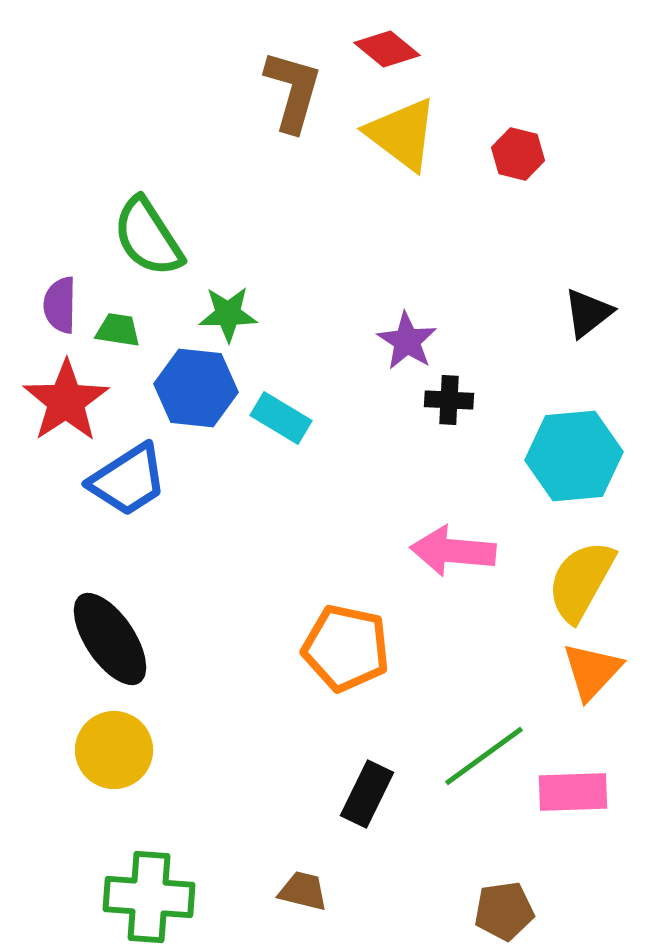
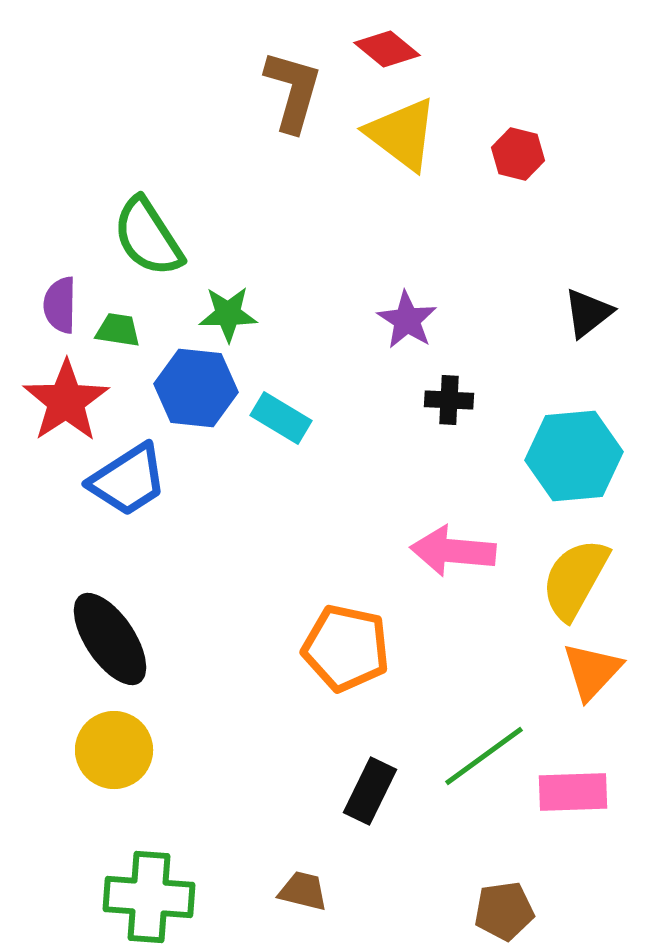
purple star: moved 21 px up
yellow semicircle: moved 6 px left, 2 px up
black rectangle: moved 3 px right, 3 px up
